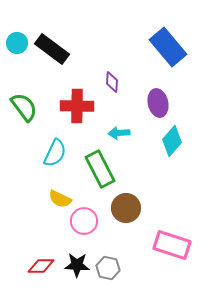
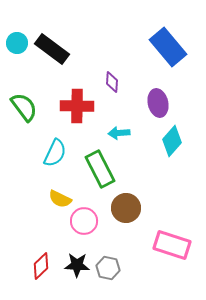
red diamond: rotated 44 degrees counterclockwise
